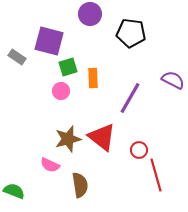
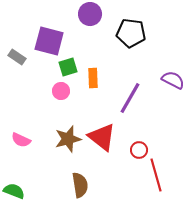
pink semicircle: moved 29 px left, 25 px up
